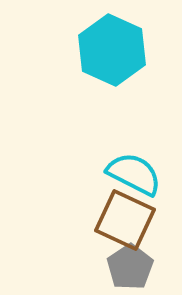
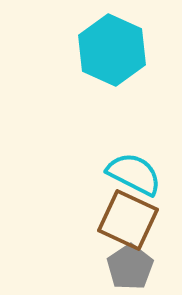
brown square: moved 3 px right
